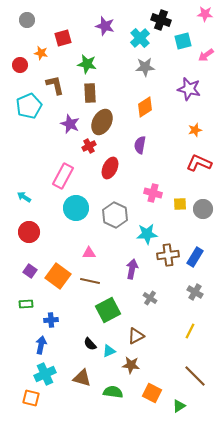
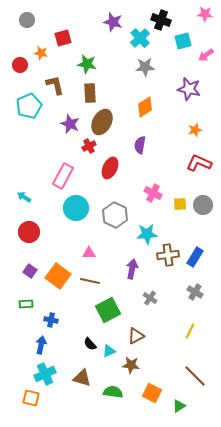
purple star at (105, 26): moved 8 px right, 4 px up
pink cross at (153, 193): rotated 12 degrees clockwise
gray circle at (203, 209): moved 4 px up
blue cross at (51, 320): rotated 16 degrees clockwise
